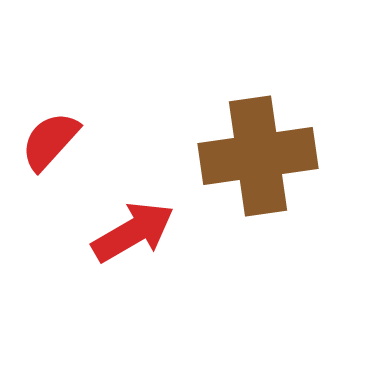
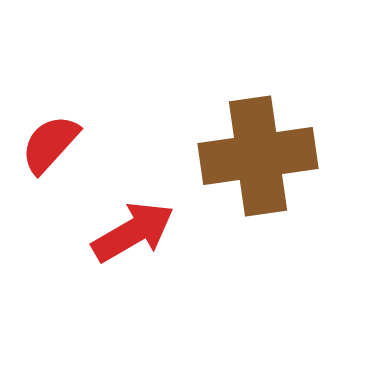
red semicircle: moved 3 px down
